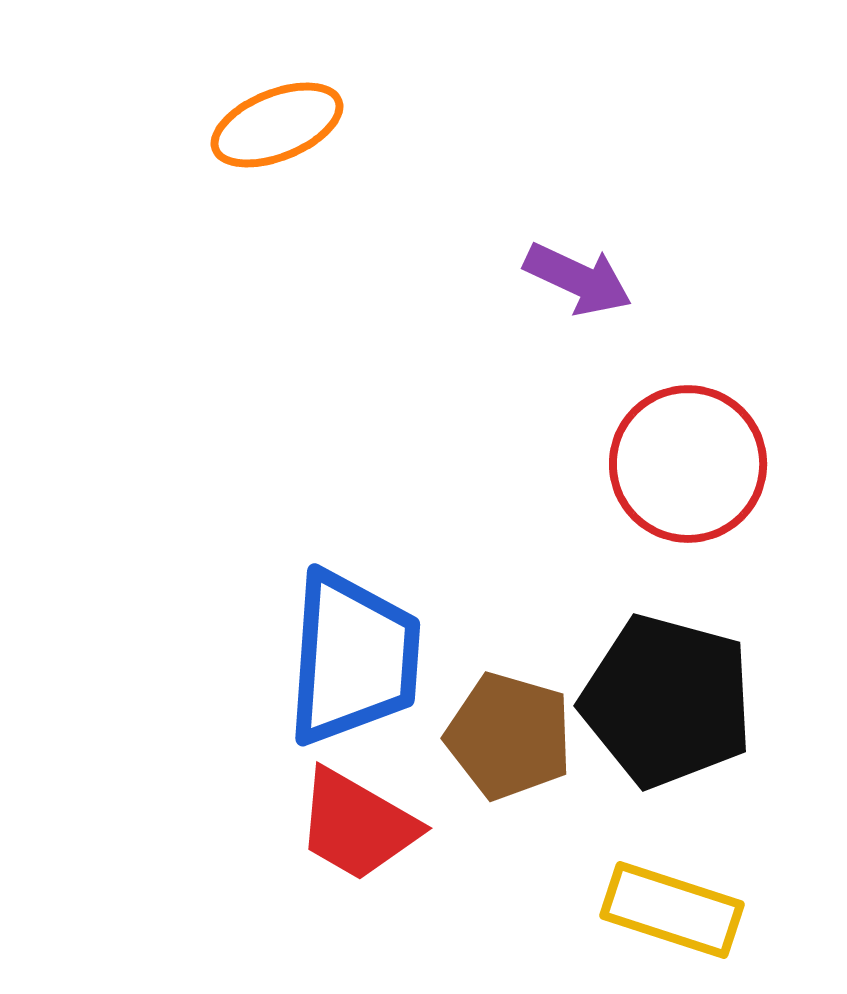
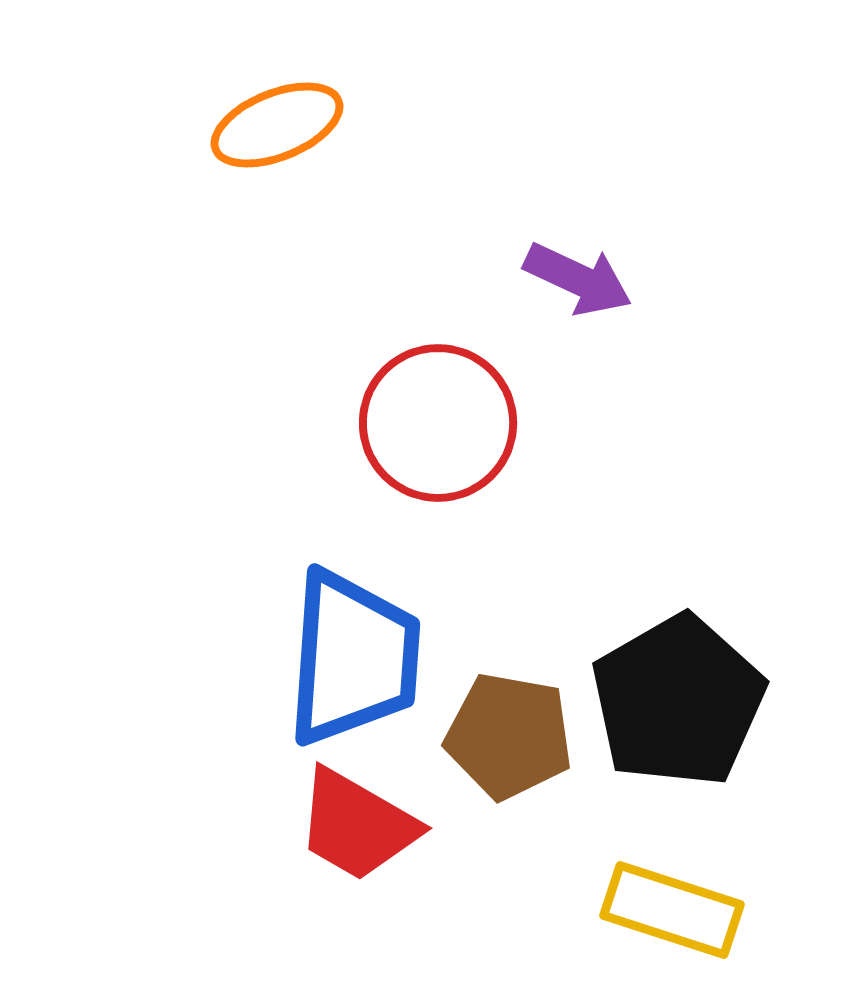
red circle: moved 250 px left, 41 px up
black pentagon: moved 11 px right; rotated 27 degrees clockwise
brown pentagon: rotated 6 degrees counterclockwise
